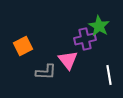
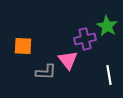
green star: moved 8 px right
orange square: rotated 30 degrees clockwise
